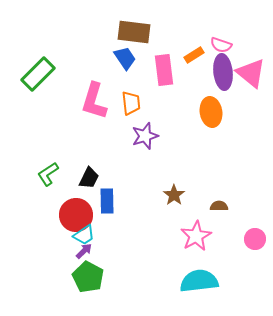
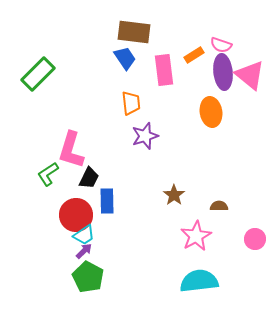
pink triangle: moved 1 px left, 2 px down
pink L-shape: moved 23 px left, 49 px down
